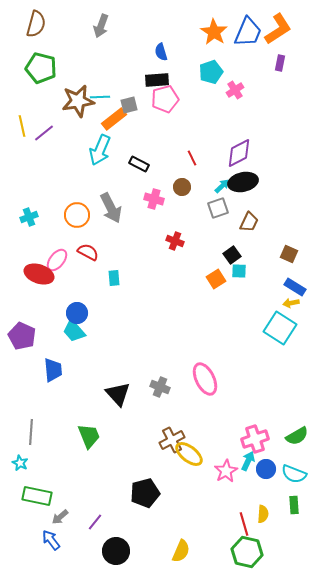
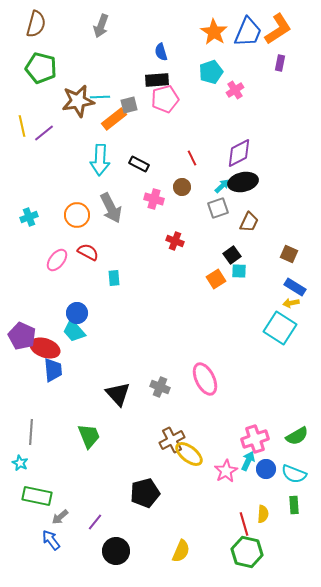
cyan arrow at (100, 150): moved 10 px down; rotated 20 degrees counterclockwise
red ellipse at (39, 274): moved 6 px right, 74 px down
